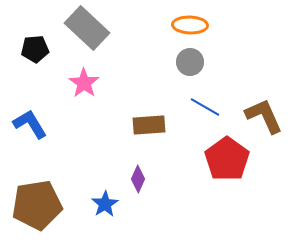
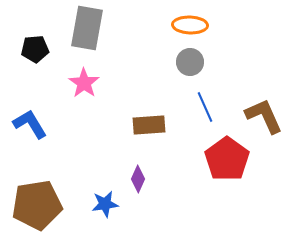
gray rectangle: rotated 57 degrees clockwise
blue line: rotated 36 degrees clockwise
blue star: rotated 24 degrees clockwise
